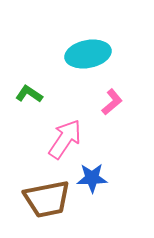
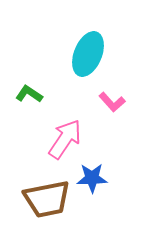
cyan ellipse: rotated 57 degrees counterclockwise
pink L-shape: rotated 88 degrees clockwise
